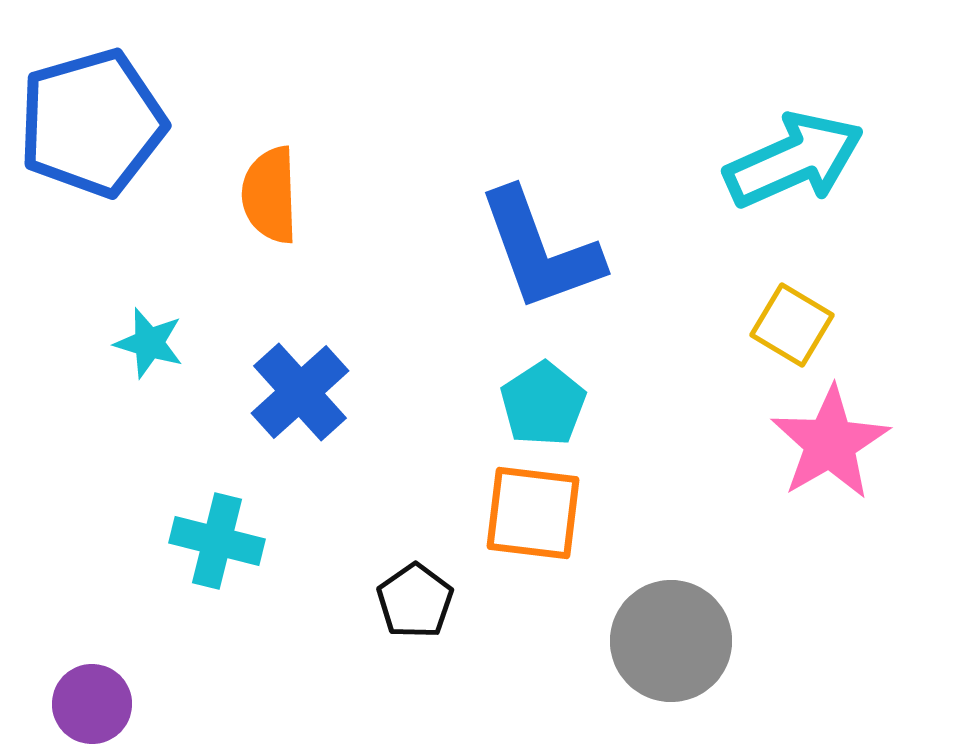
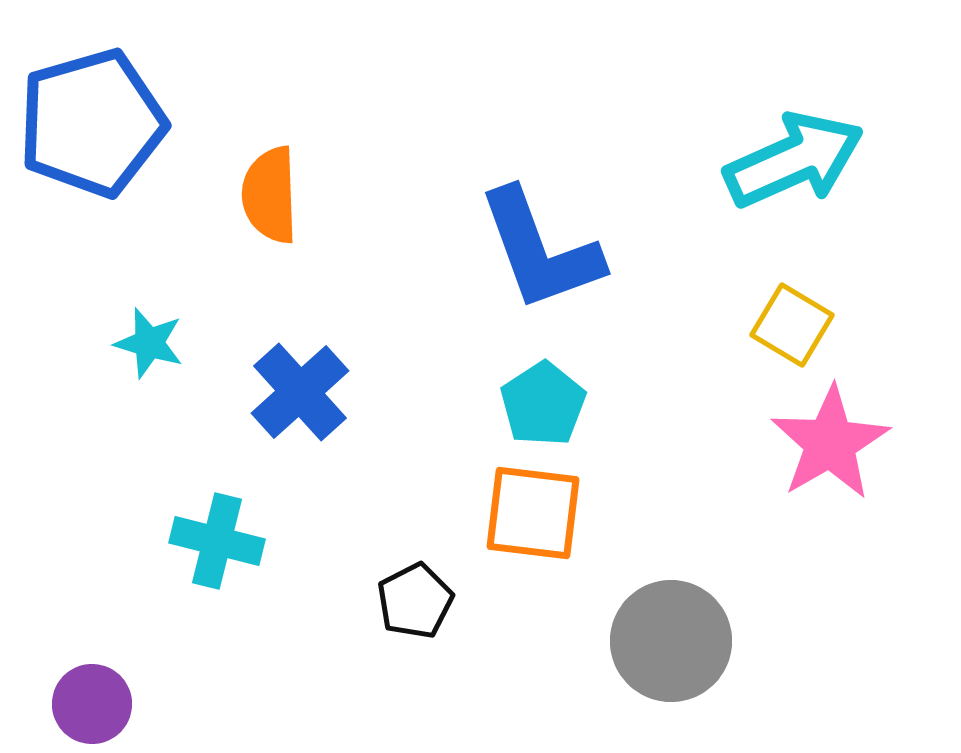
black pentagon: rotated 8 degrees clockwise
